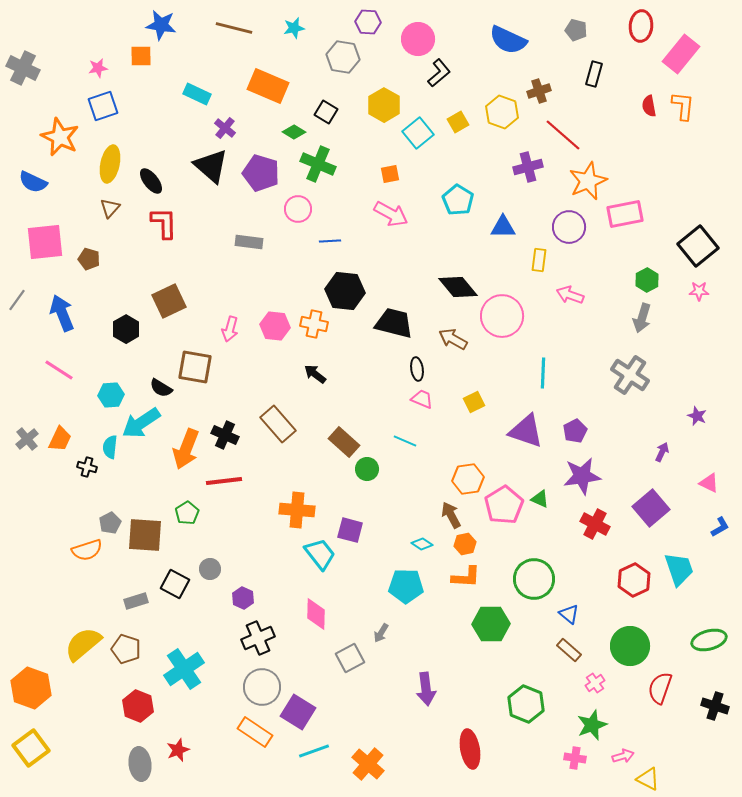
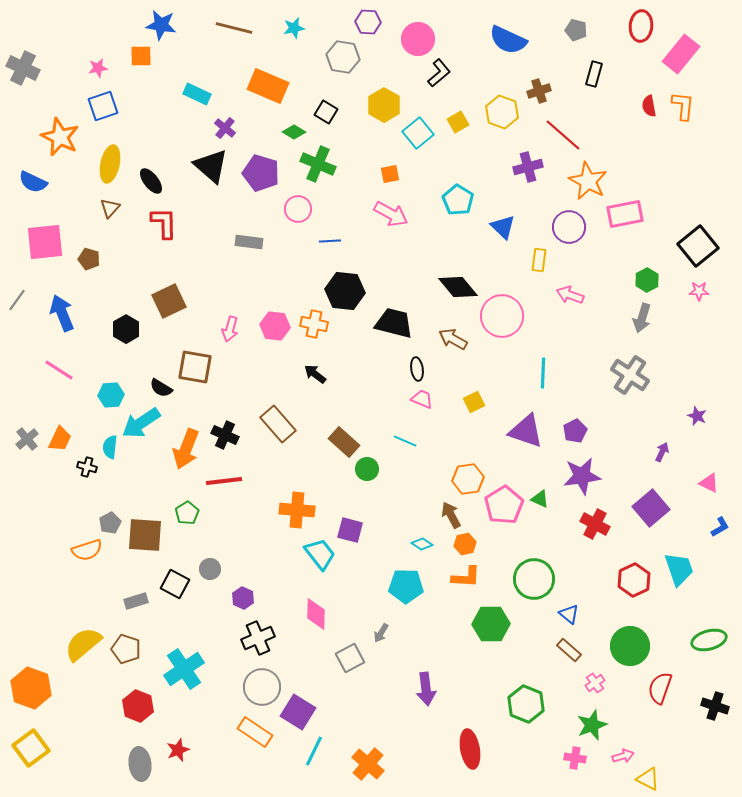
orange star at (588, 181): rotated 21 degrees counterclockwise
blue triangle at (503, 227): rotated 44 degrees clockwise
cyan line at (314, 751): rotated 44 degrees counterclockwise
